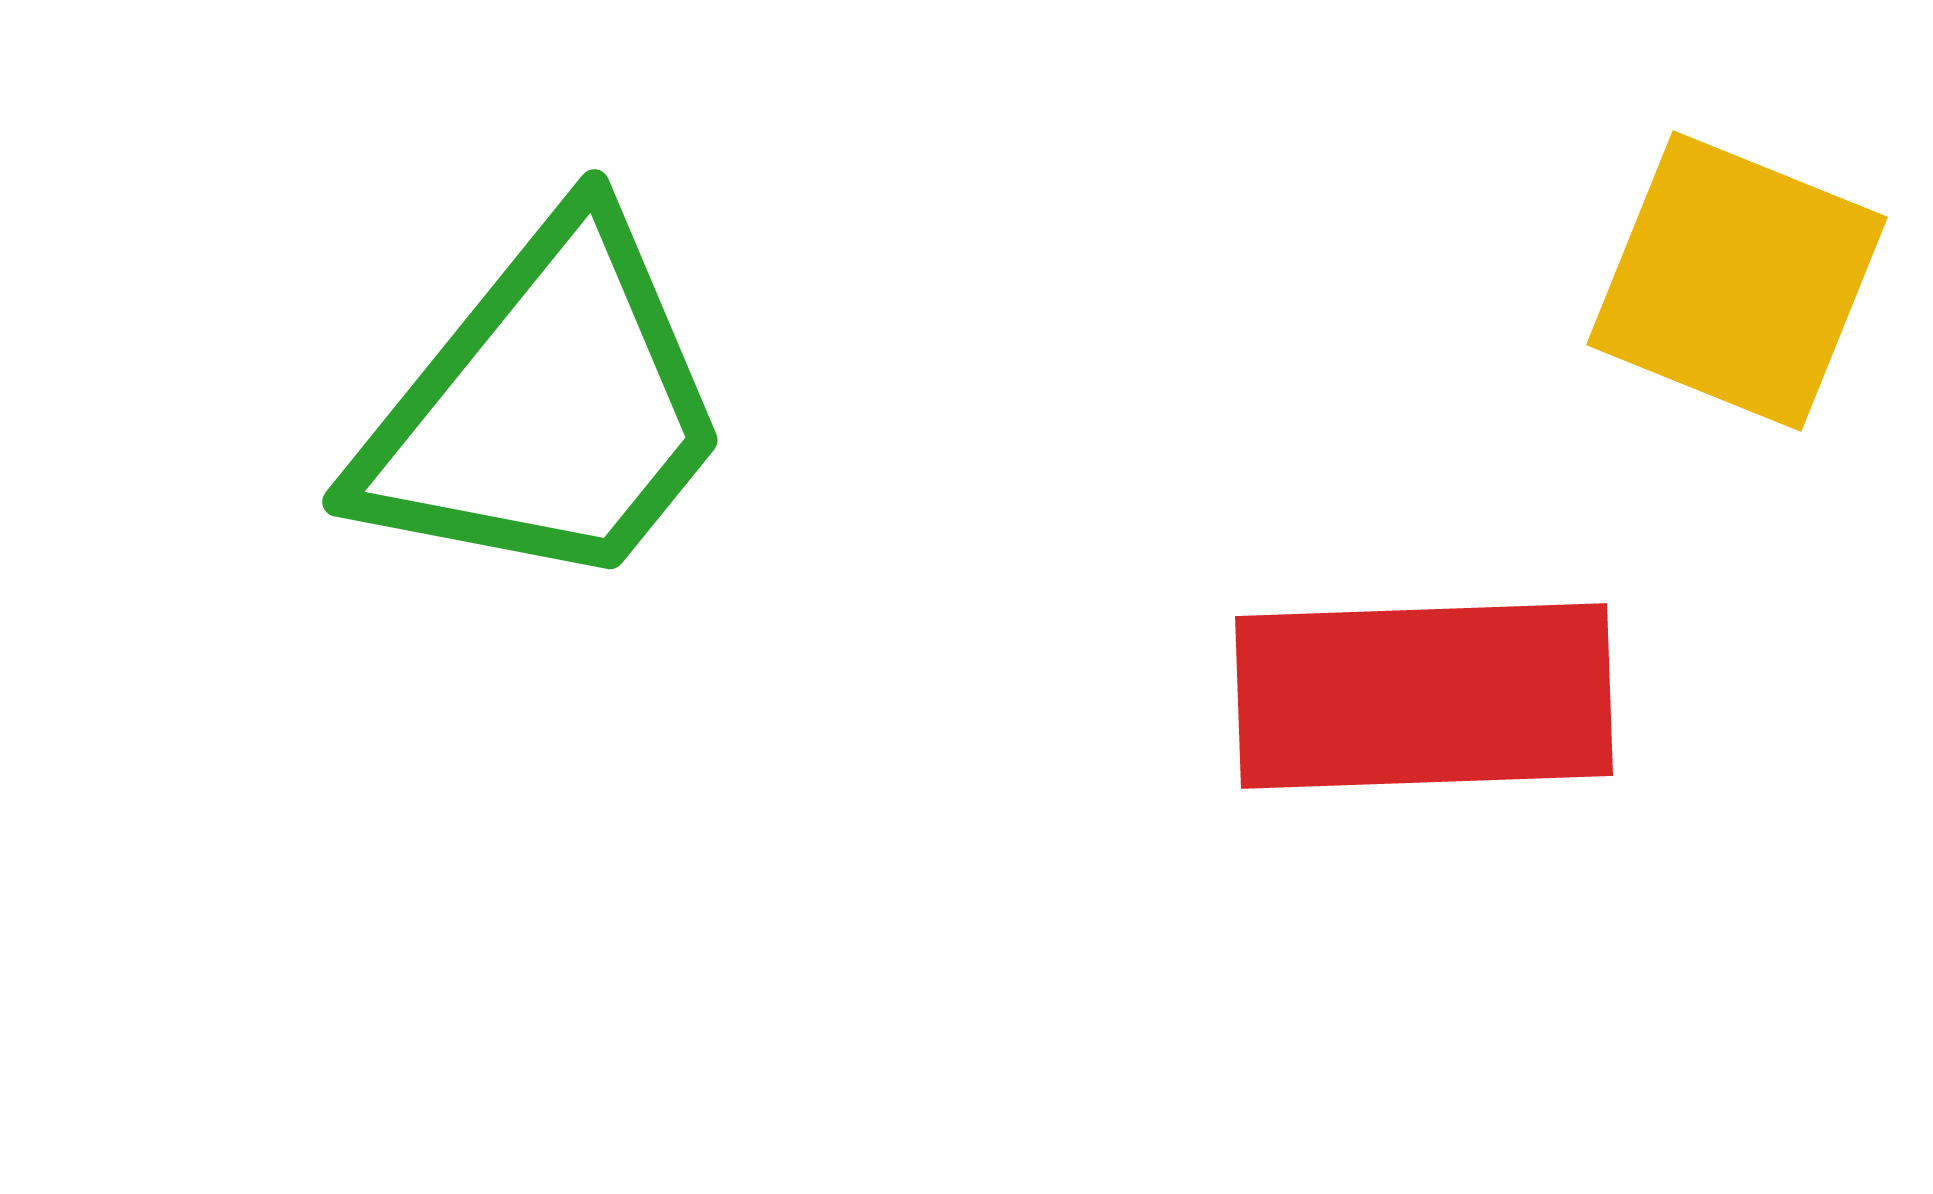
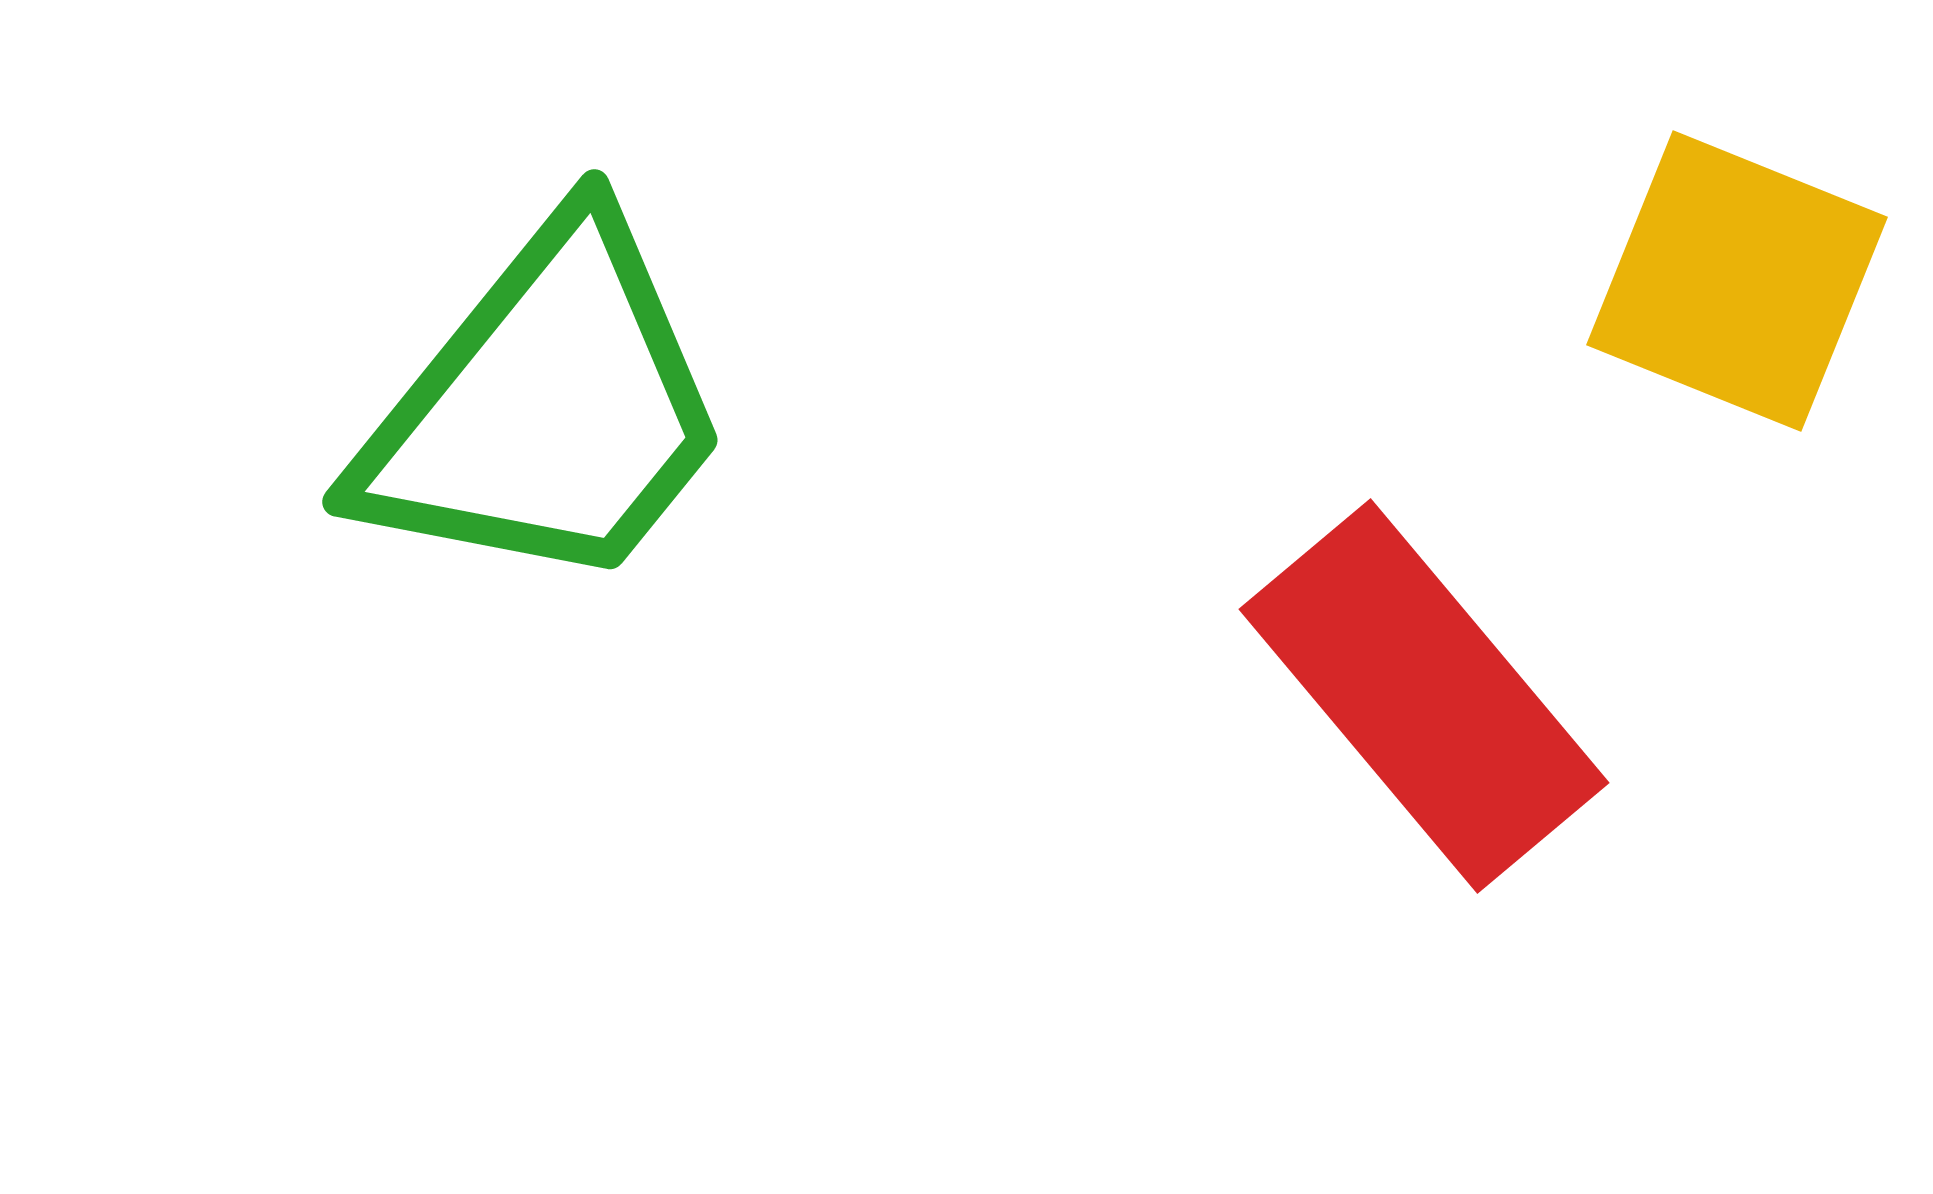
red rectangle: rotated 52 degrees clockwise
